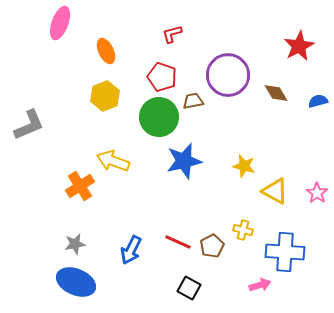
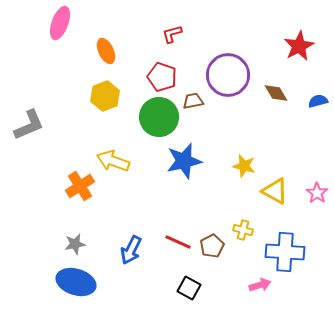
blue ellipse: rotated 6 degrees counterclockwise
